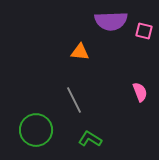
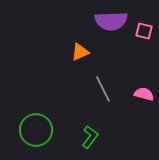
orange triangle: rotated 30 degrees counterclockwise
pink semicircle: moved 4 px right, 2 px down; rotated 54 degrees counterclockwise
gray line: moved 29 px right, 11 px up
green L-shape: moved 2 px up; rotated 95 degrees clockwise
